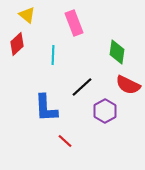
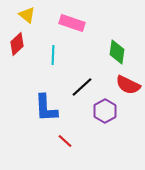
pink rectangle: moved 2 px left; rotated 50 degrees counterclockwise
